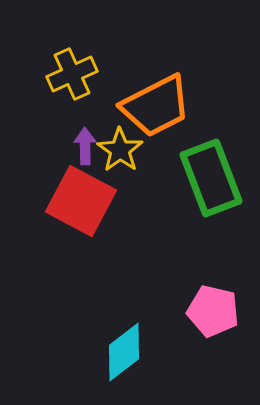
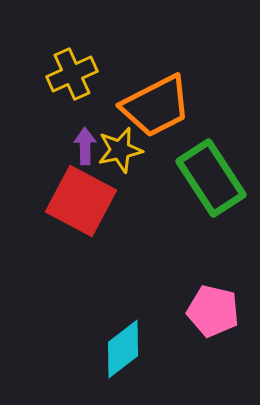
yellow star: rotated 24 degrees clockwise
green rectangle: rotated 12 degrees counterclockwise
cyan diamond: moved 1 px left, 3 px up
